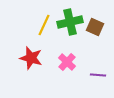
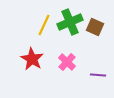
green cross: rotated 10 degrees counterclockwise
red star: moved 1 px right, 1 px down; rotated 15 degrees clockwise
